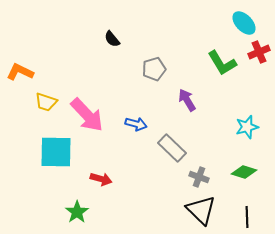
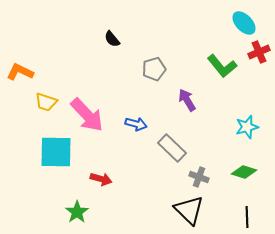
green L-shape: moved 3 px down; rotated 8 degrees counterclockwise
black triangle: moved 12 px left
